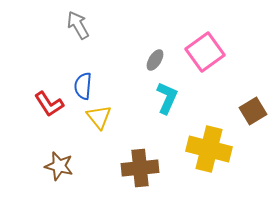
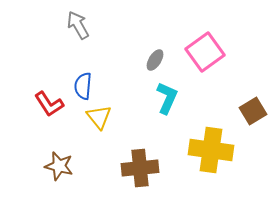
yellow cross: moved 2 px right, 1 px down; rotated 6 degrees counterclockwise
